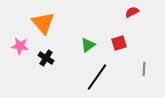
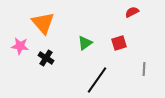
green triangle: moved 3 px left, 2 px up
black line: moved 3 px down
